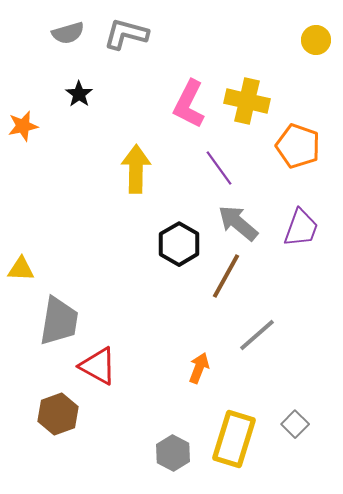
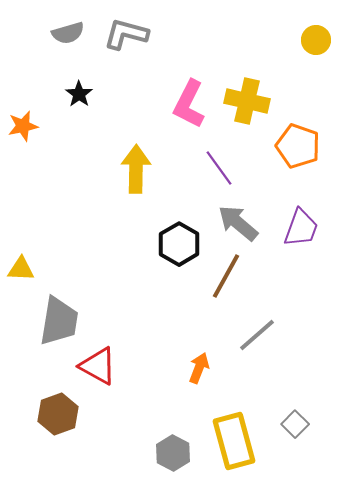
yellow rectangle: moved 2 px down; rotated 32 degrees counterclockwise
